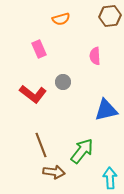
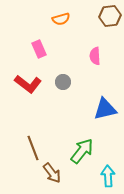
red L-shape: moved 5 px left, 10 px up
blue triangle: moved 1 px left, 1 px up
brown line: moved 8 px left, 3 px down
brown arrow: moved 2 px left, 1 px down; rotated 45 degrees clockwise
cyan arrow: moved 2 px left, 2 px up
